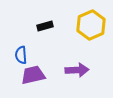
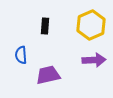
black rectangle: rotated 70 degrees counterclockwise
purple arrow: moved 17 px right, 10 px up
purple trapezoid: moved 15 px right
